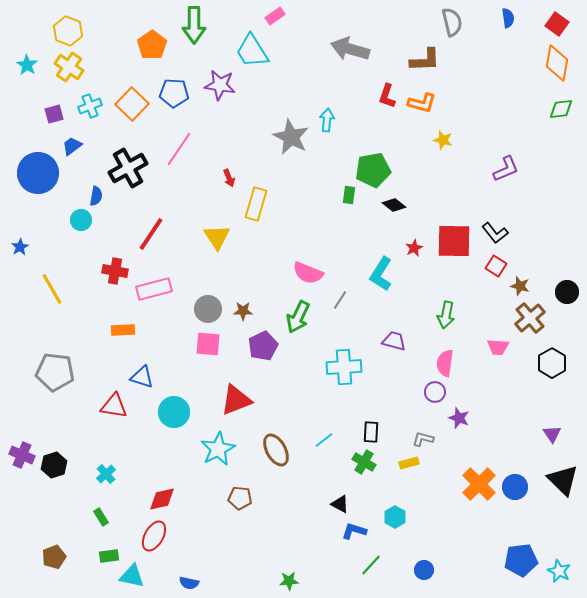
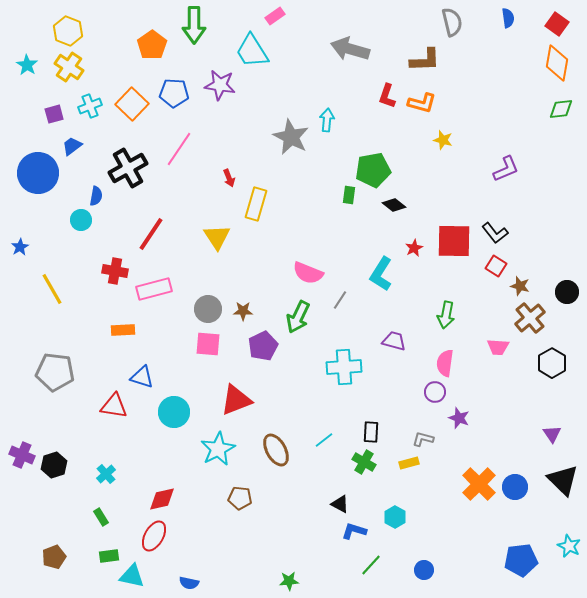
cyan star at (559, 571): moved 10 px right, 25 px up
